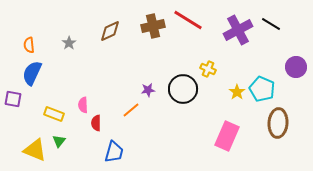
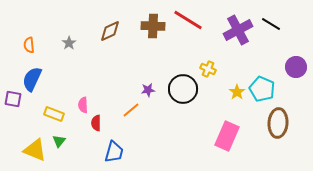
brown cross: rotated 15 degrees clockwise
blue semicircle: moved 6 px down
